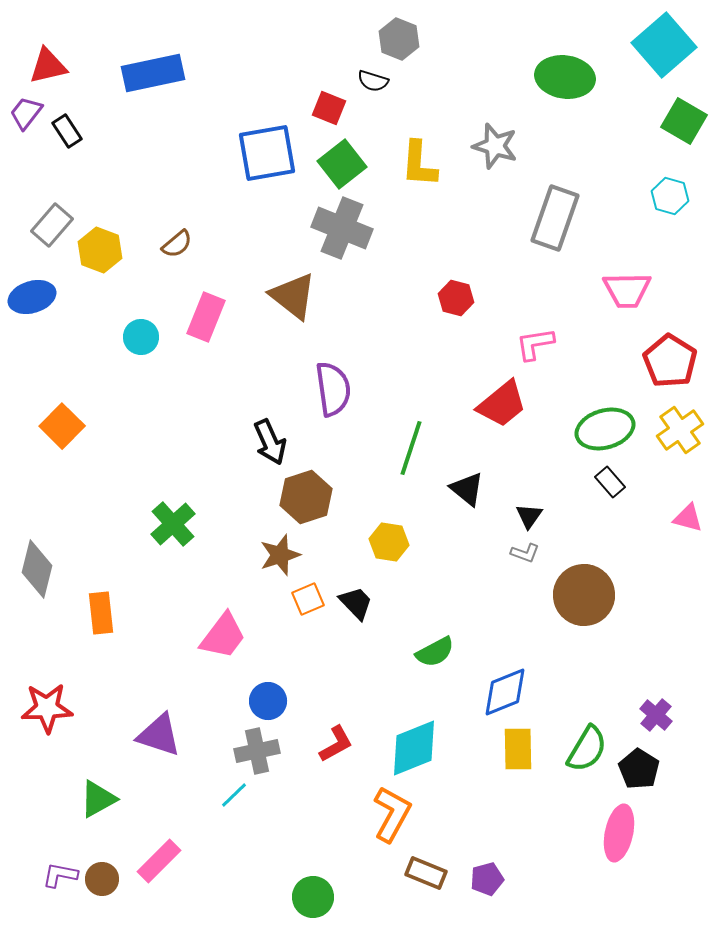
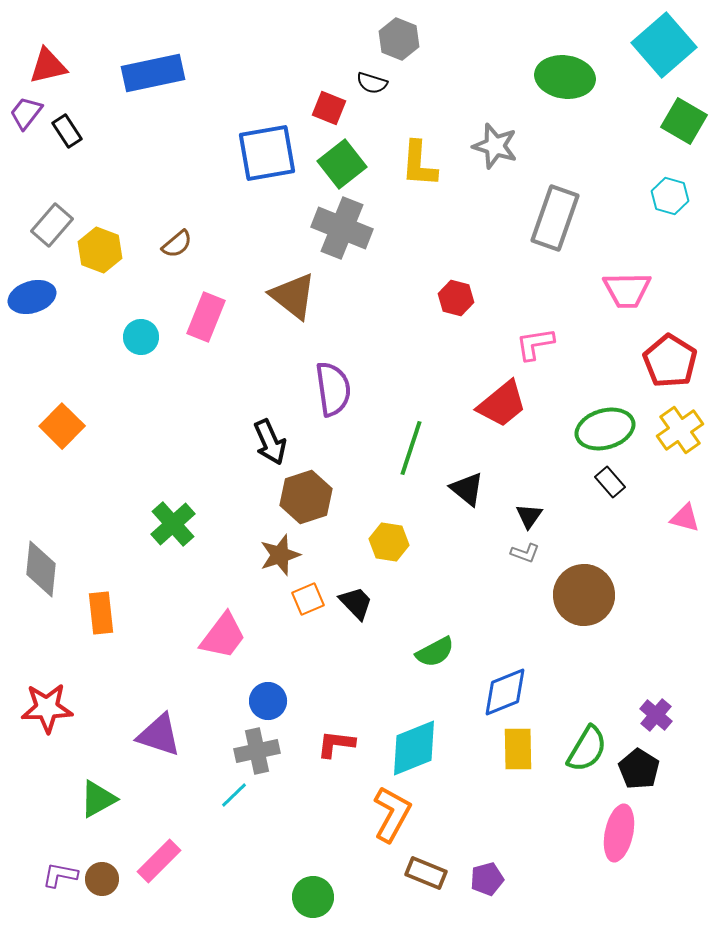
black semicircle at (373, 81): moved 1 px left, 2 px down
pink triangle at (688, 518): moved 3 px left
gray diamond at (37, 569): moved 4 px right; rotated 8 degrees counterclockwise
red L-shape at (336, 744): rotated 144 degrees counterclockwise
